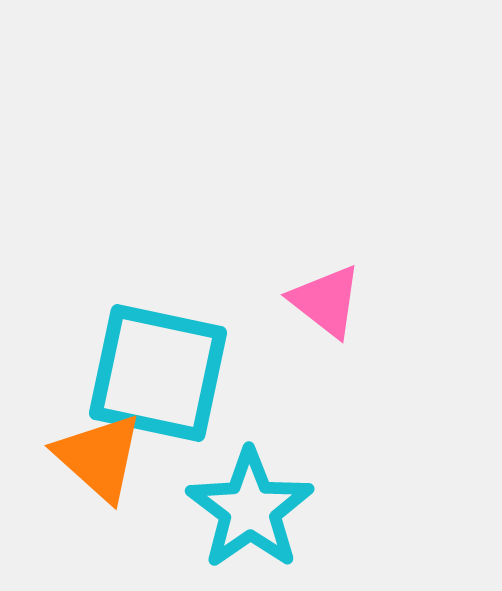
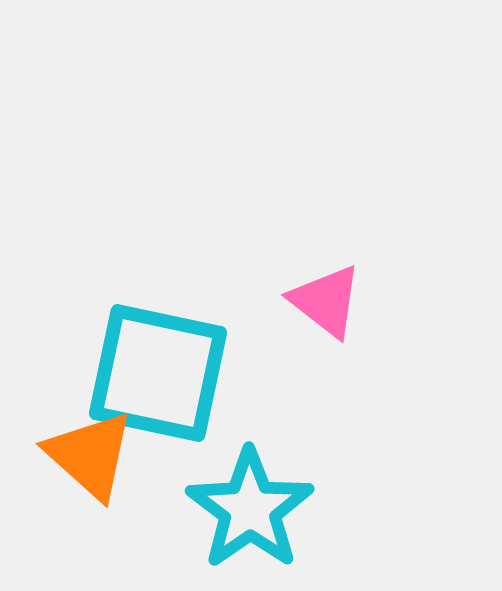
orange triangle: moved 9 px left, 2 px up
